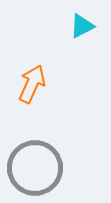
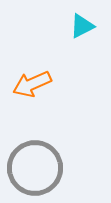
orange arrow: rotated 138 degrees counterclockwise
